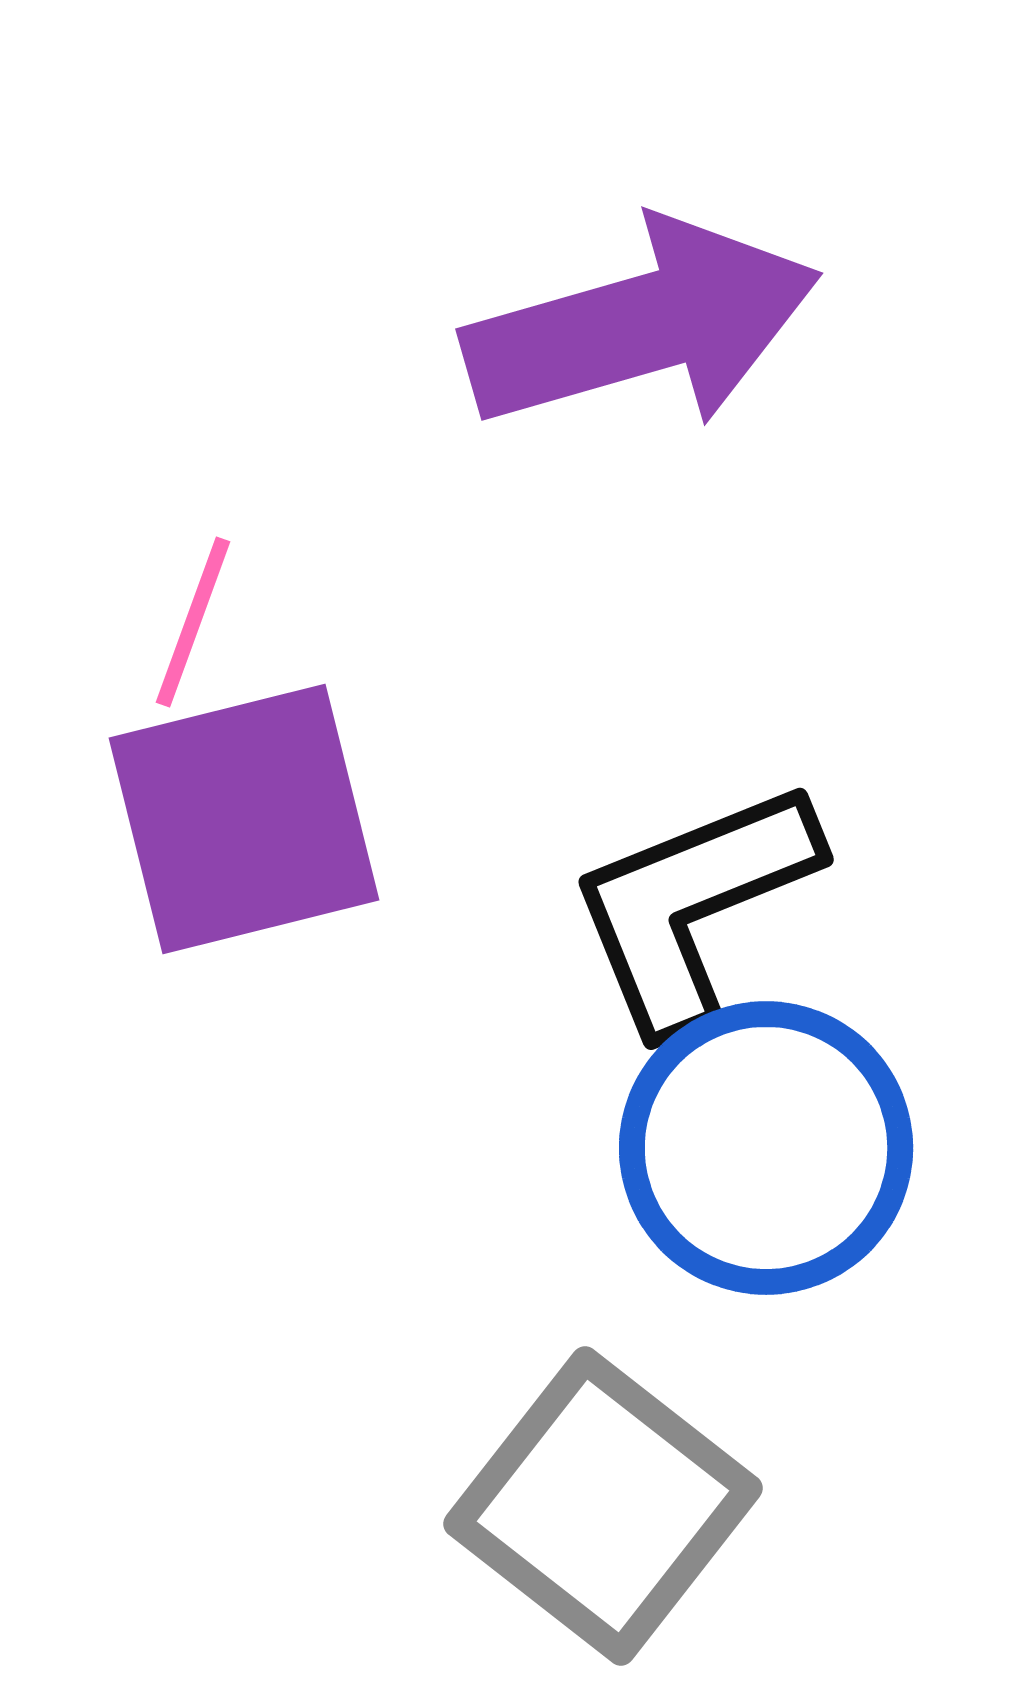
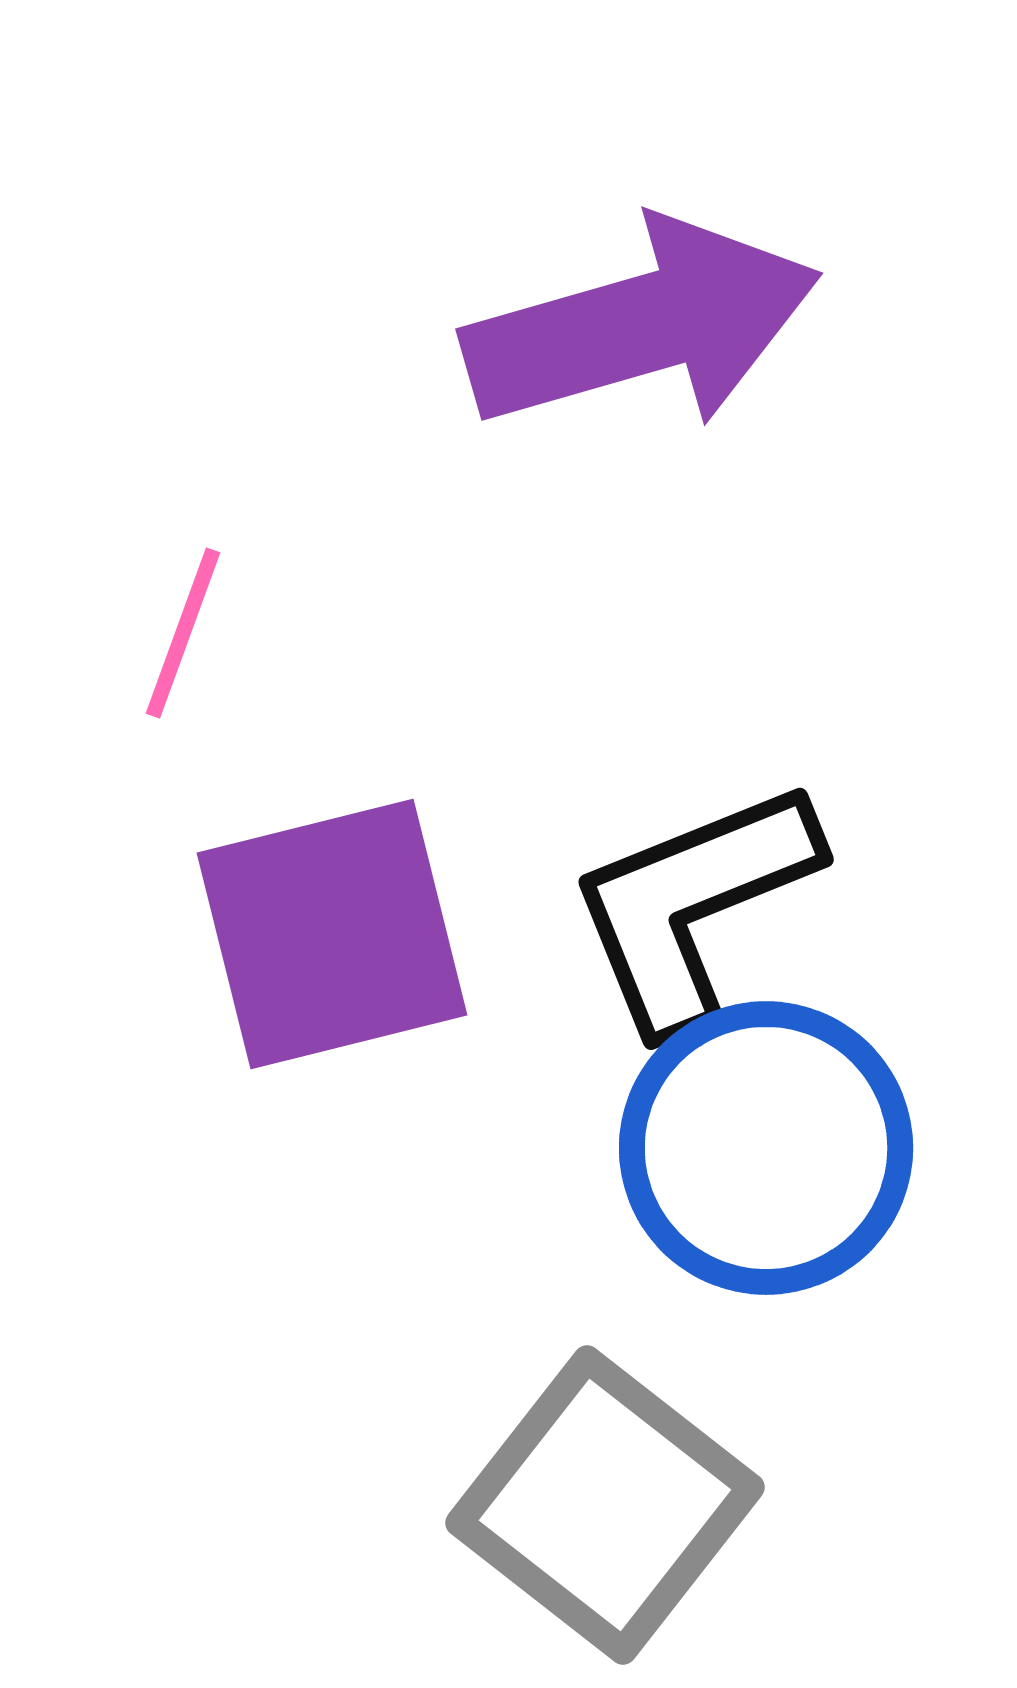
pink line: moved 10 px left, 11 px down
purple square: moved 88 px right, 115 px down
gray square: moved 2 px right, 1 px up
